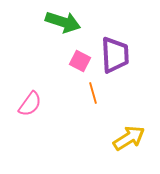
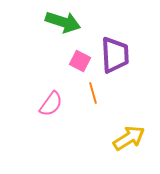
pink semicircle: moved 21 px right
